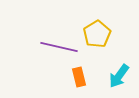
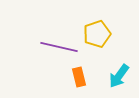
yellow pentagon: rotated 12 degrees clockwise
